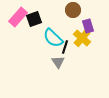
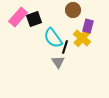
purple rectangle: rotated 32 degrees clockwise
cyan semicircle: rotated 10 degrees clockwise
